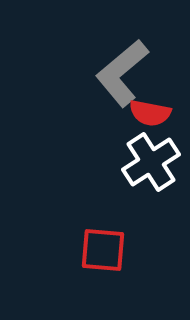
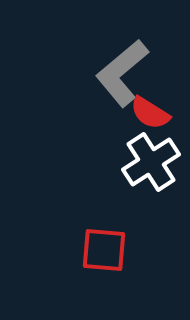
red semicircle: rotated 21 degrees clockwise
red square: moved 1 px right
